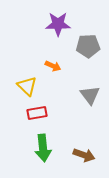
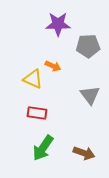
yellow triangle: moved 6 px right, 7 px up; rotated 20 degrees counterclockwise
red rectangle: rotated 18 degrees clockwise
green arrow: rotated 40 degrees clockwise
brown arrow: moved 2 px up
